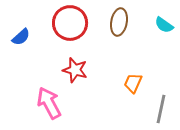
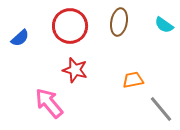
red circle: moved 3 px down
blue semicircle: moved 1 px left, 1 px down
orange trapezoid: moved 3 px up; rotated 55 degrees clockwise
pink arrow: rotated 12 degrees counterclockwise
gray line: rotated 52 degrees counterclockwise
